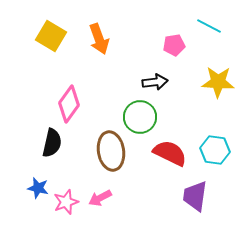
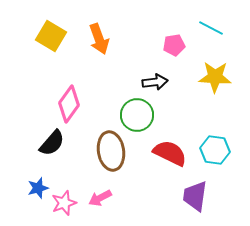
cyan line: moved 2 px right, 2 px down
yellow star: moved 3 px left, 5 px up
green circle: moved 3 px left, 2 px up
black semicircle: rotated 28 degrees clockwise
blue star: rotated 30 degrees counterclockwise
pink star: moved 2 px left, 1 px down
